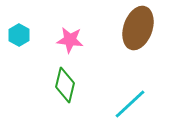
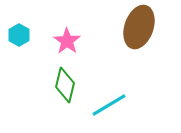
brown ellipse: moved 1 px right, 1 px up
pink star: moved 3 px left, 1 px down; rotated 28 degrees clockwise
cyan line: moved 21 px left, 1 px down; rotated 12 degrees clockwise
